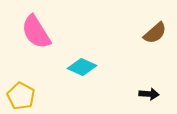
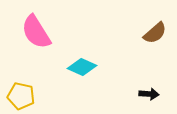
yellow pentagon: rotated 16 degrees counterclockwise
